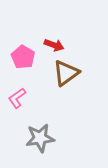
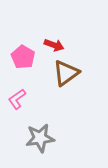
pink L-shape: moved 1 px down
